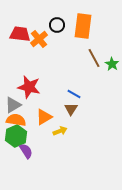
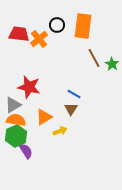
red trapezoid: moved 1 px left
